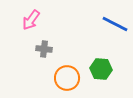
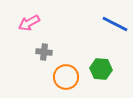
pink arrow: moved 2 px left, 3 px down; rotated 25 degrees clockwise
gray cross: moved 3 px down
orange circle: moved 1 px left, 1 px up
